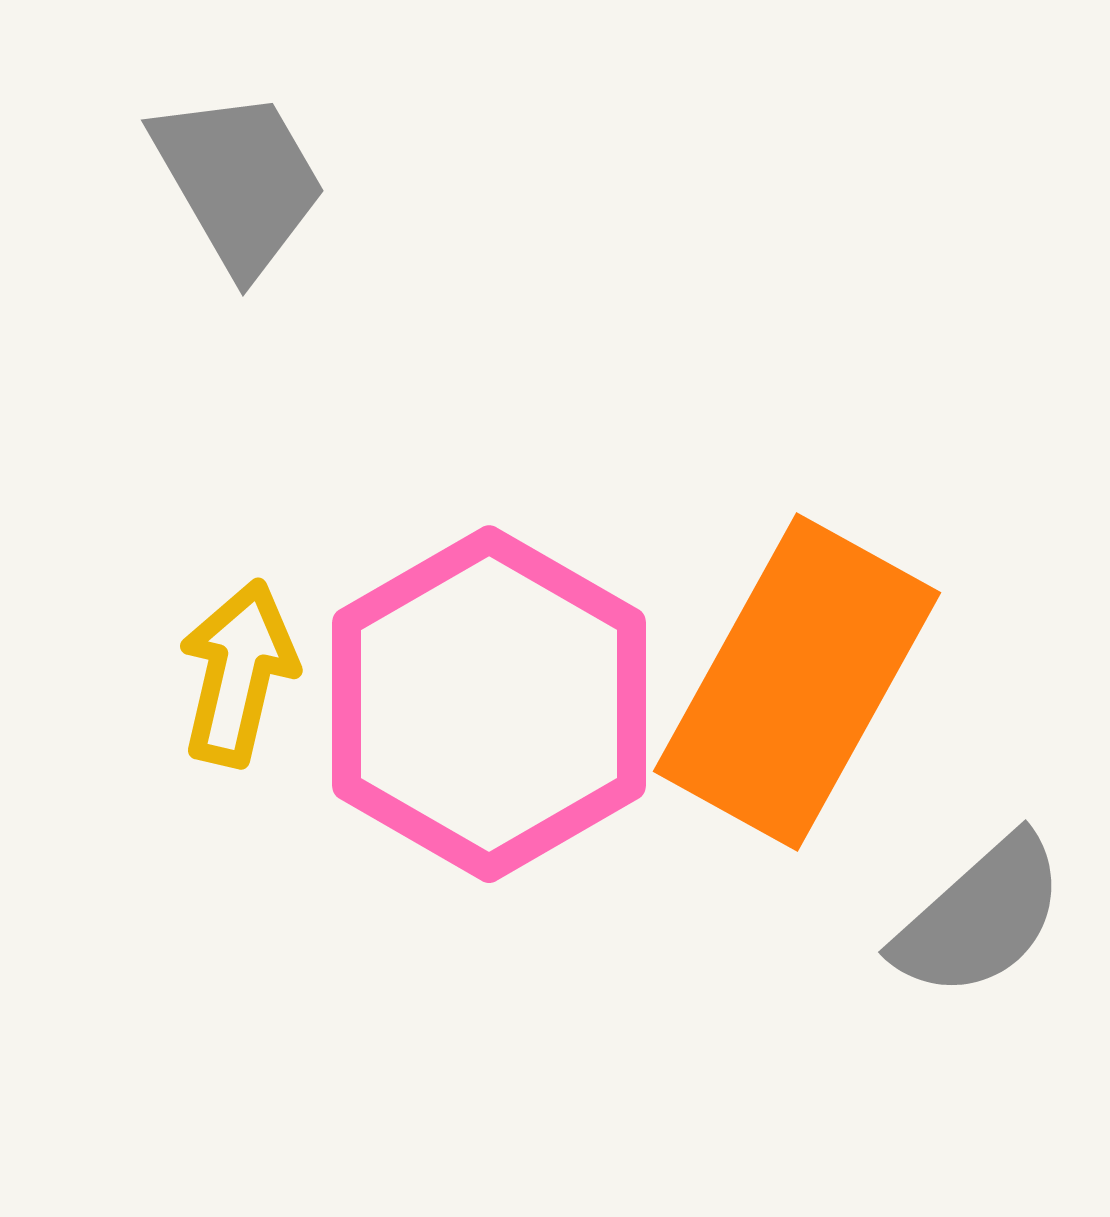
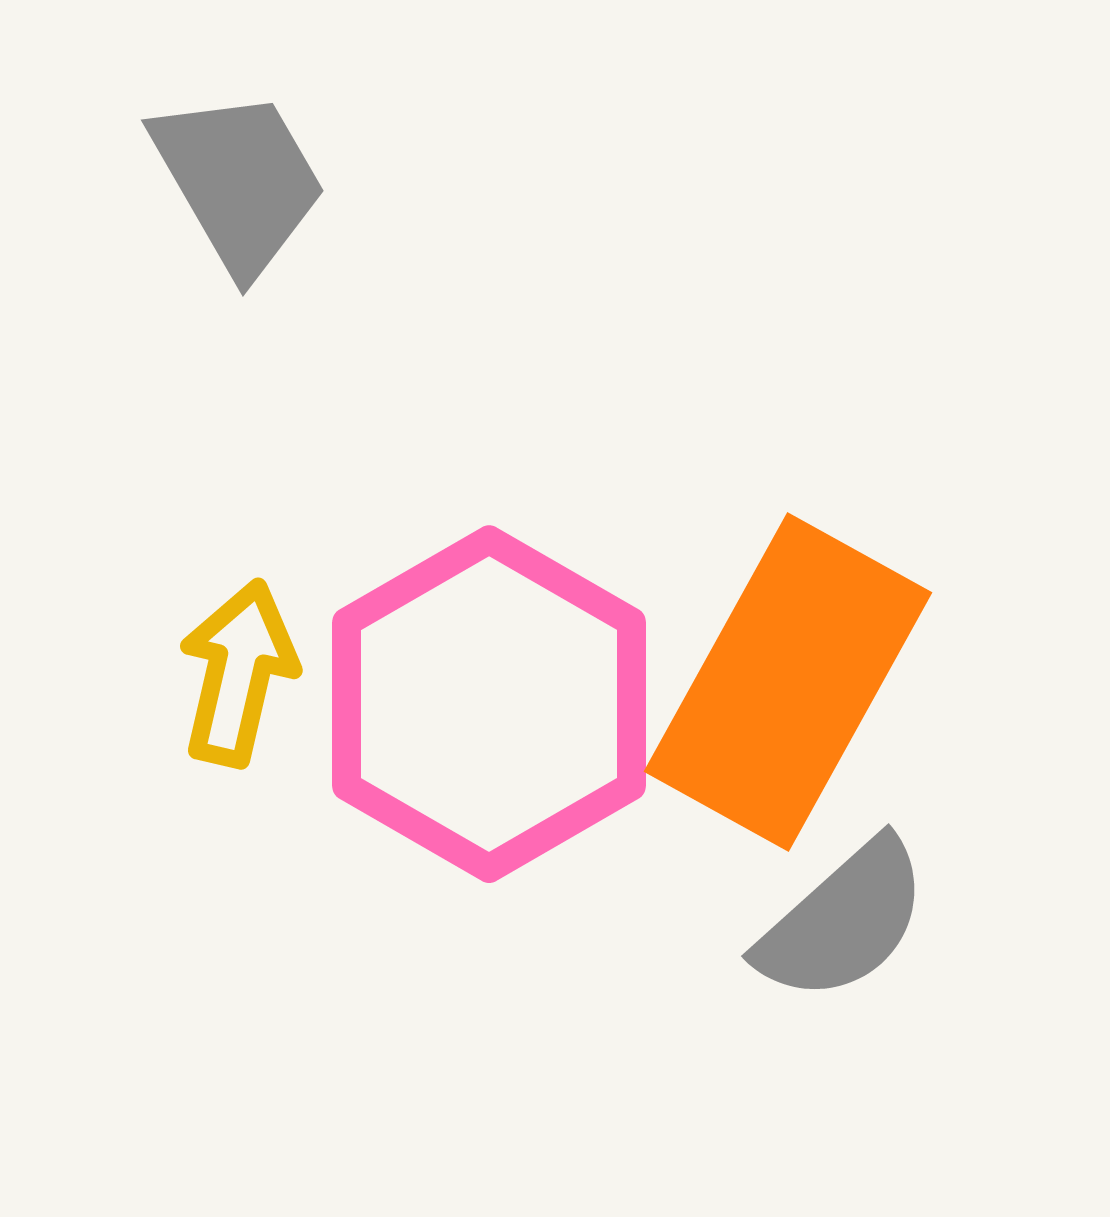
orange rectangle: moved 9 px left
gray semicircle: moved 137 px left, 4 px down
